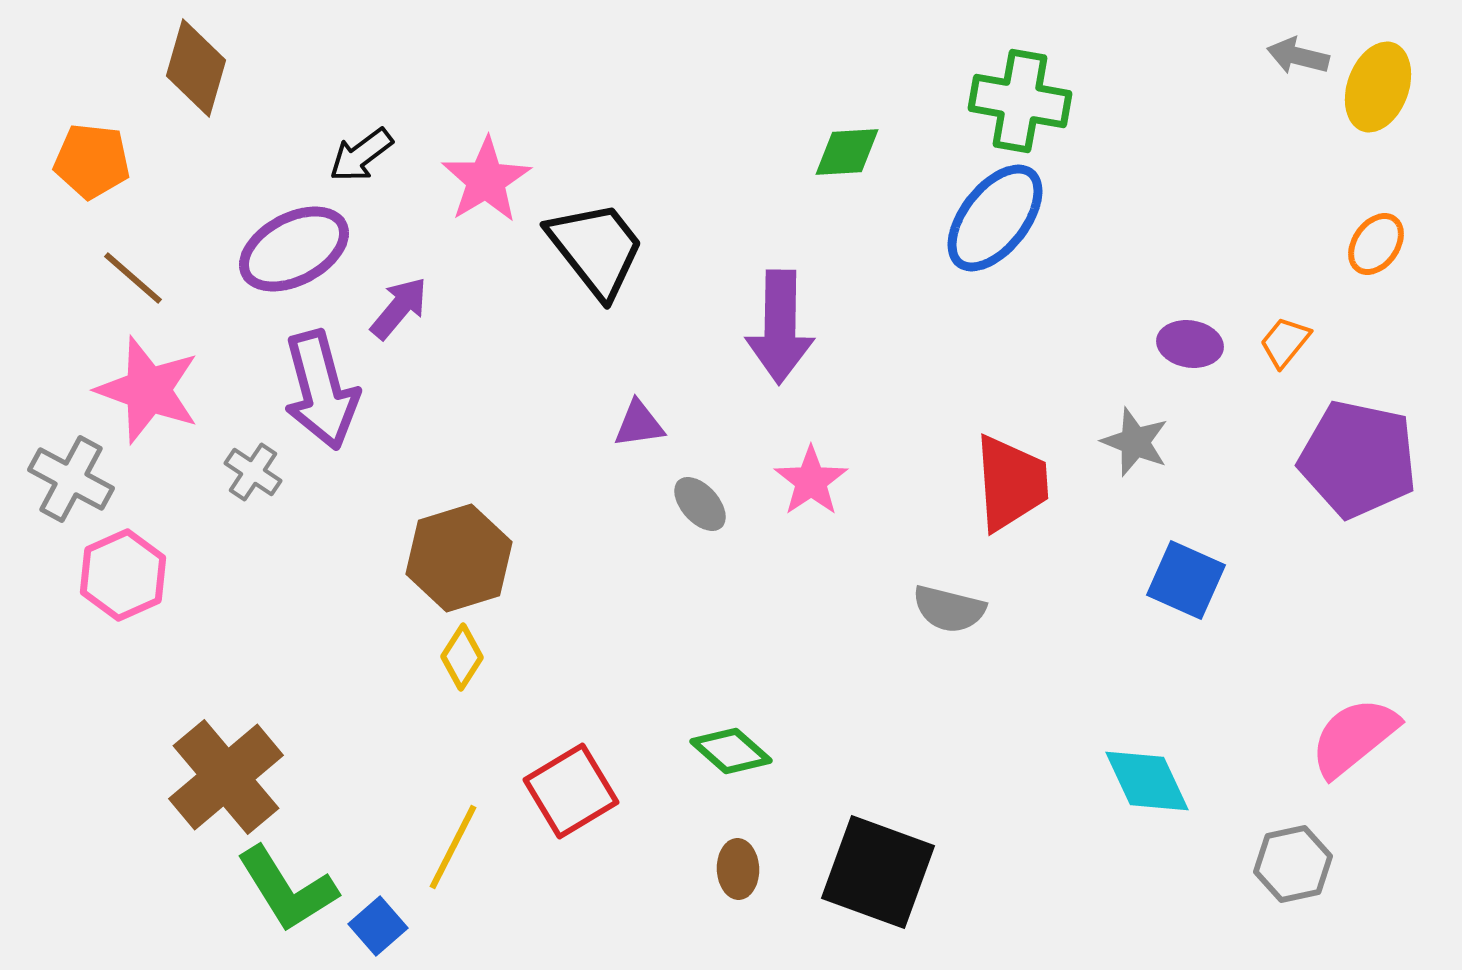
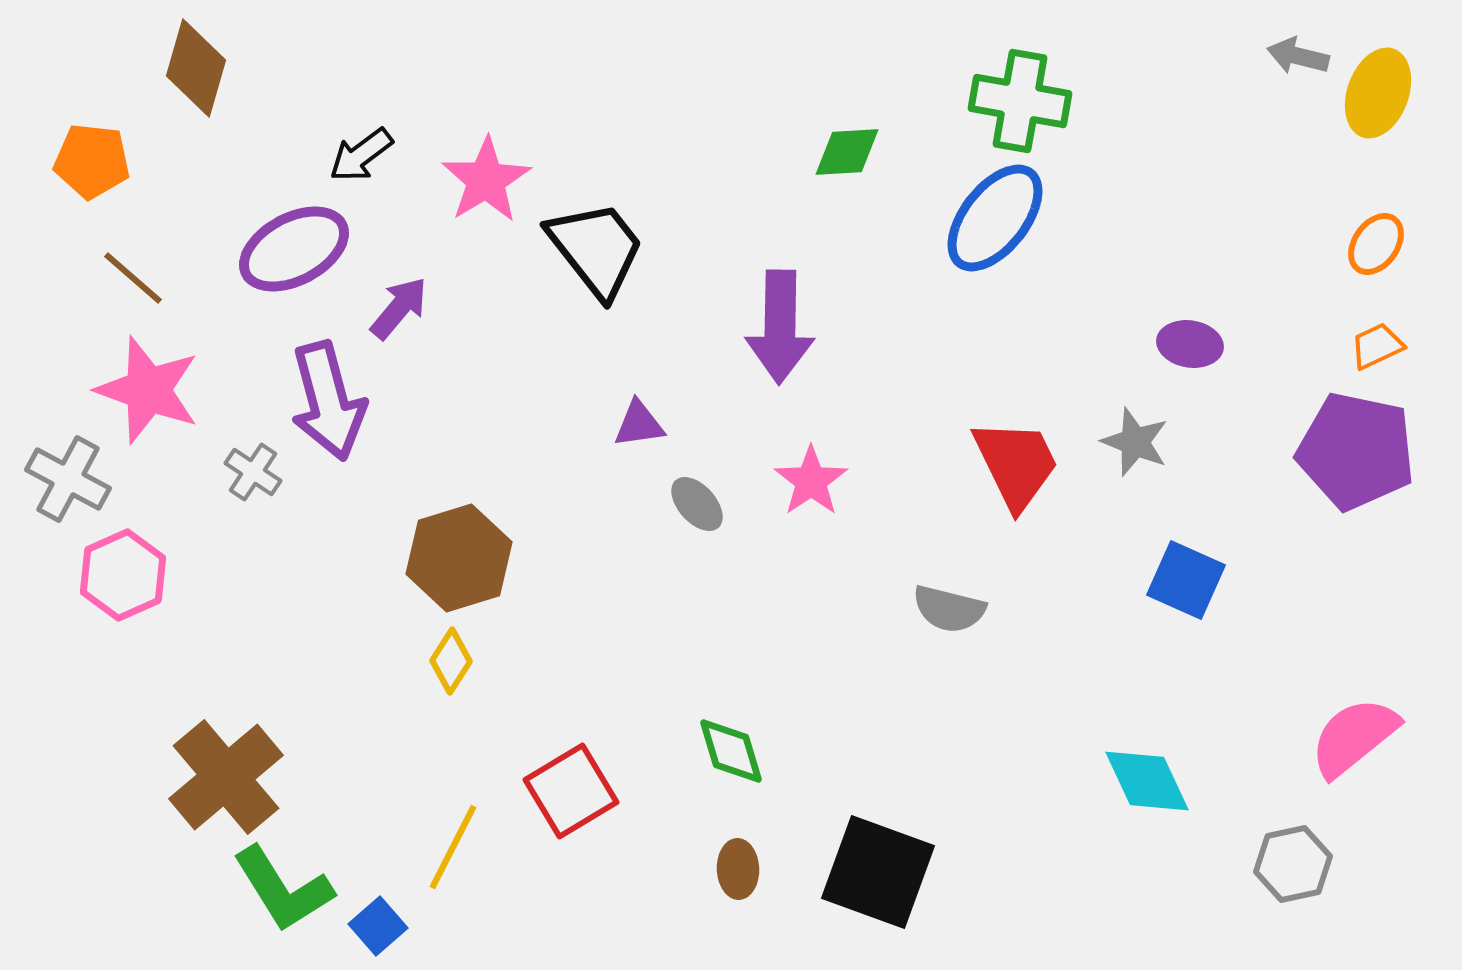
yellow ellipse at (1378, 87): moved 6 px down
orange trapezoid at (1285, 342): moved 92 px right, 4 px down; rotated 26 degrees clockwise
purple arrow at (321, 390): moved 7 px right, 11 px down
purple pentagon at (1358, 459): moved 2 px left, 8 px up
gray cross at (71, 479): moved 3 px left
red trapezoid at (1011, 483): moved 5 px right, 19 px up; rotated 22 degrees counterclockwise
gray ellipse at (700, 504): moved 3 px left
yellow diamond at (462, 657): moved 11 px left, 4 px down
green diamond at (731, 751): rotated 32 degrees clockwise
green L-shape at (287, 889): moved 4 px left
